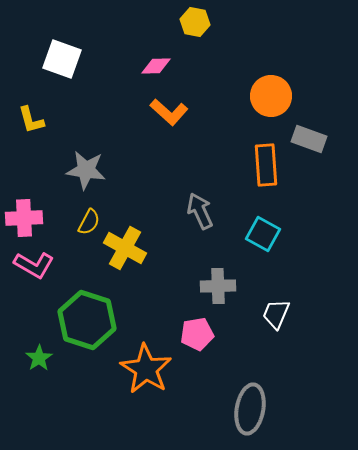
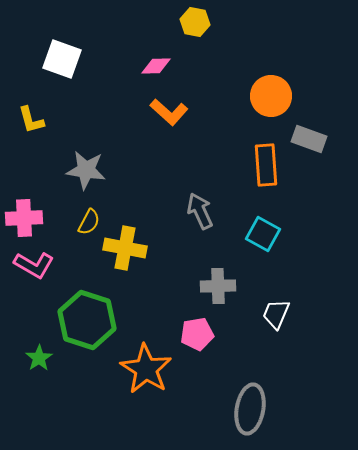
yellow cross: rotated 18 degrees counterclockwise
